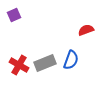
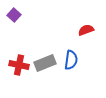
purple square: rotated 24 degrees counterclockwise
blue semicircle: rotated 12 degrees counterclockwise
red cross: rotated 18 degrees counterclockwise
